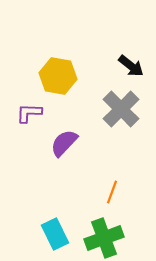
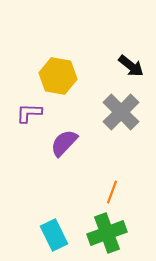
gray cross: moved 3 px down
cyan rectangle: moved 1 px left, 1 px down
green cross: moved 3 px right, 5 px up
